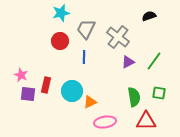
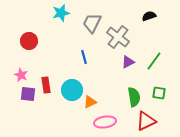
gray trapezoid: moved 6 px right, 6 px up
red circle: moved 31 px left
blue line: rotated 16 degrees counterclockwise
red rectangle: rotated 21 degrees counterclockwise
cyan circle: moved 1 px up
red triangle: rotated 25 degrees counterclockwise
